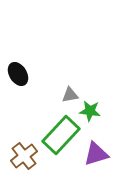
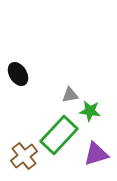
green rectangle: moved 2 px left
